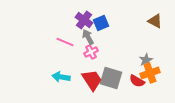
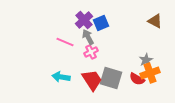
purple cross: rotated 12 degrees clockwise
red semicircle: moved 2 px up
